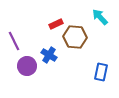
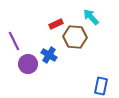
cyan arrow: moved 9 px left
purple circle: moved 1 px right, 2 px up
blue rectangle: moved 14 px down
